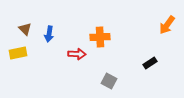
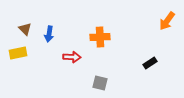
orange arrow: moved 4 px up
red arrow: moved 5 px left, 3 px down
gray square: moved 9 px left, 2 px down; rotated 14 degrees counterclockwise
